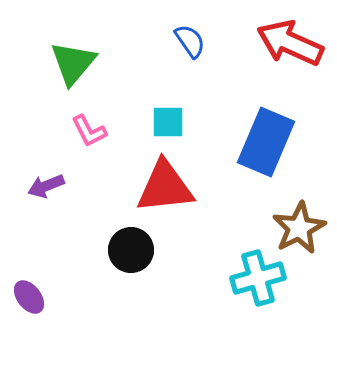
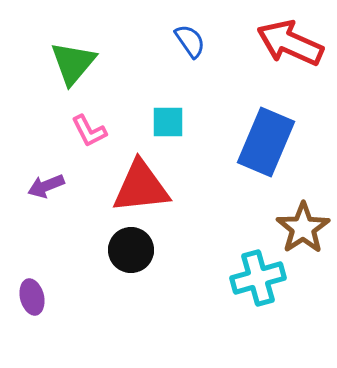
red triangle: moved 24 px left
brown star: moved 4 px right; rotated 6 degrees counterclockwise
purple ellipse: moved 3 px right; rotated 24 degrees clockwise
